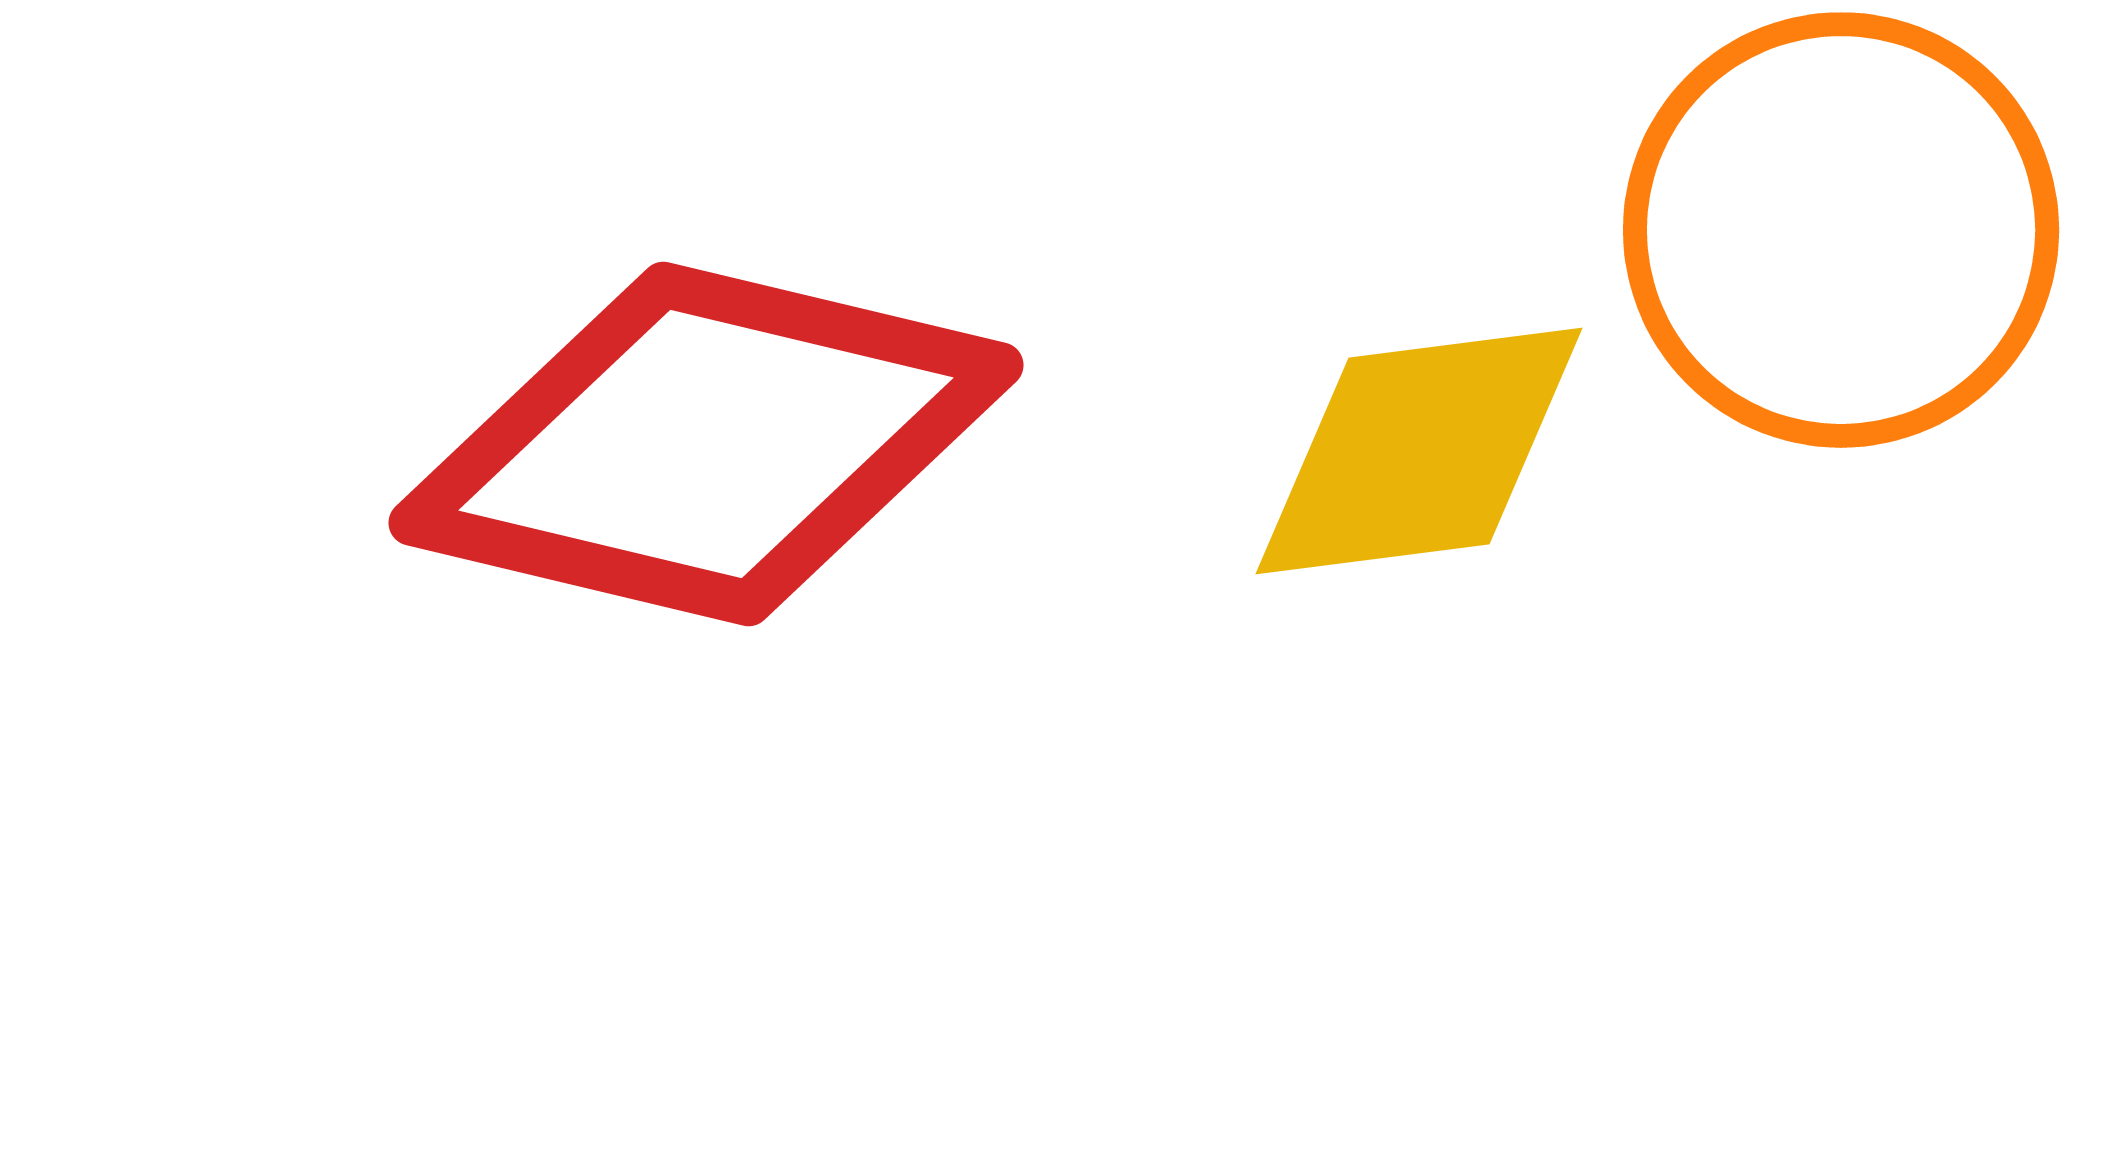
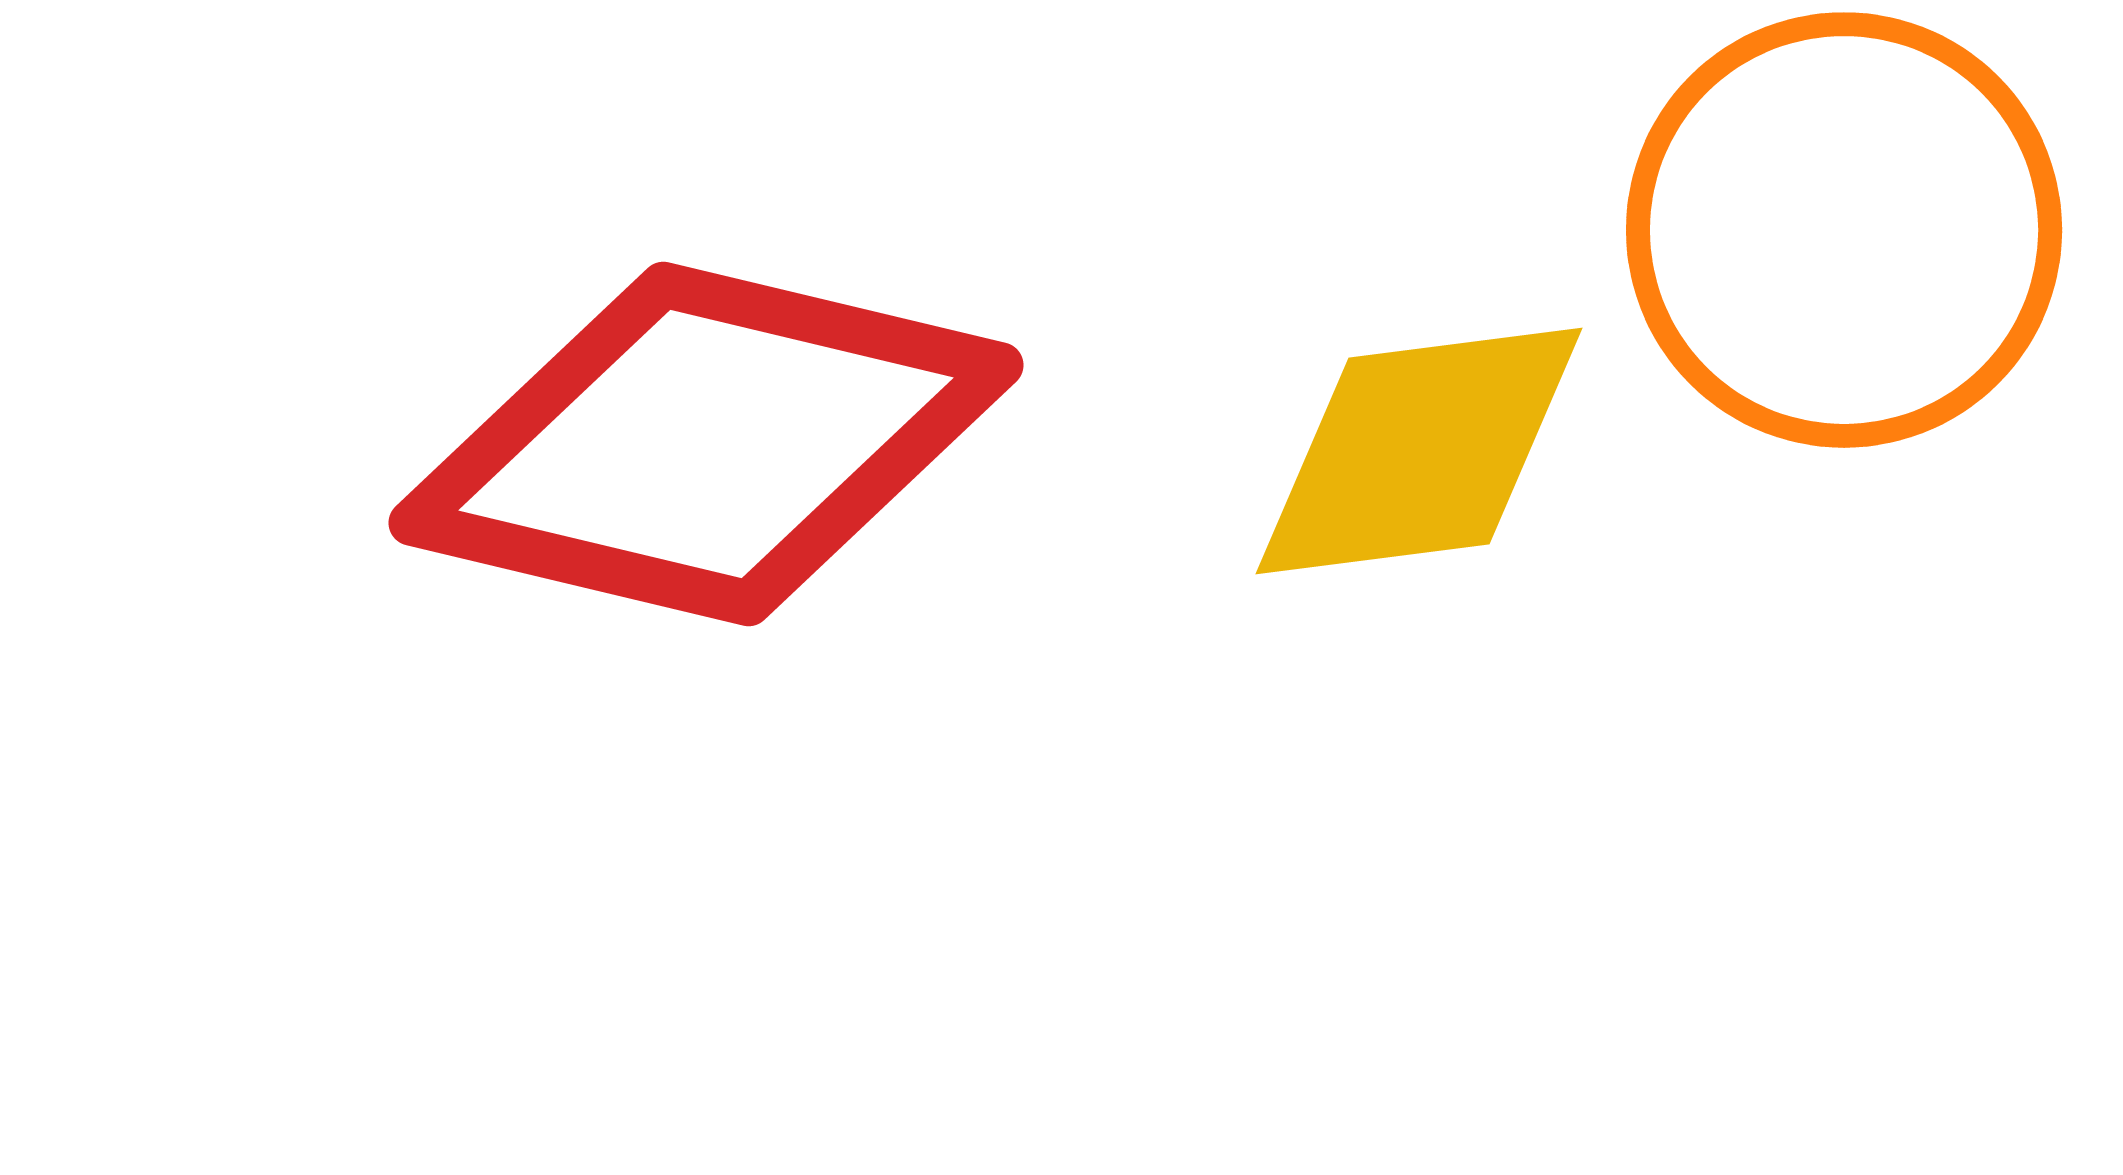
orange circle: moved 3 px right
